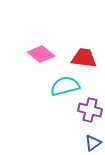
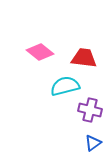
pink diamond: moved 1 px left, 2 px up
